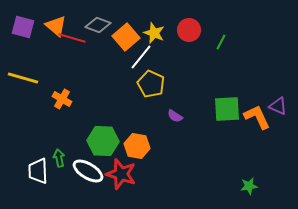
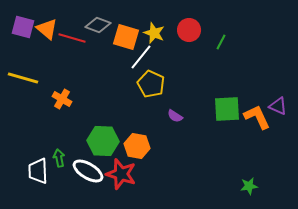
orange triangle: moved 9 px left, 3 px down
orange square: rotated 32 degrees counterclockwise
